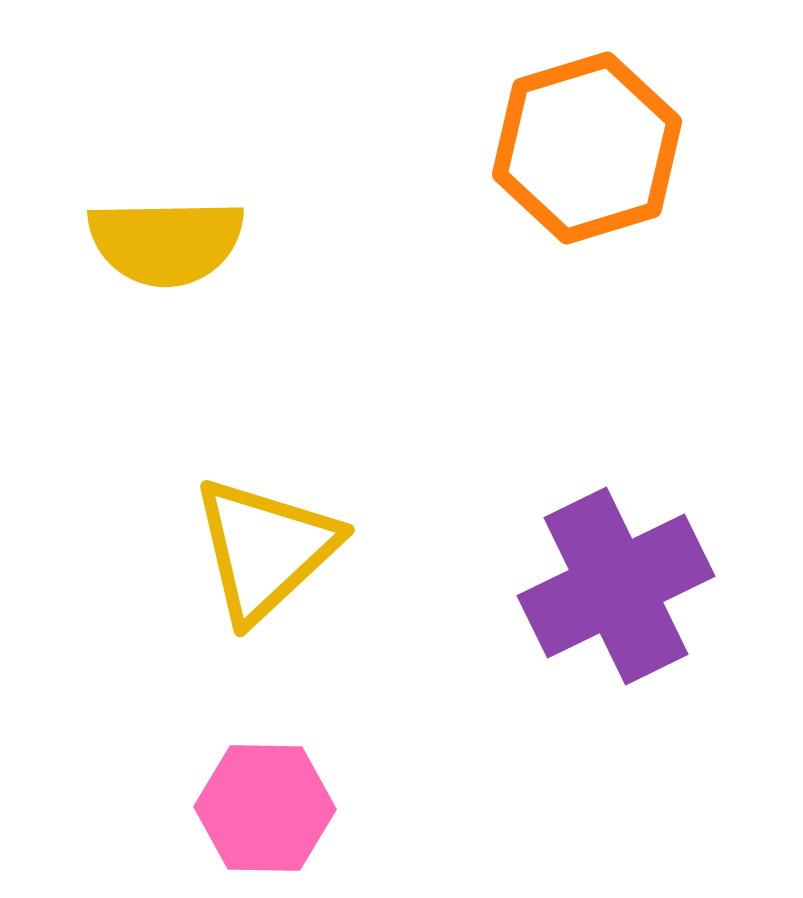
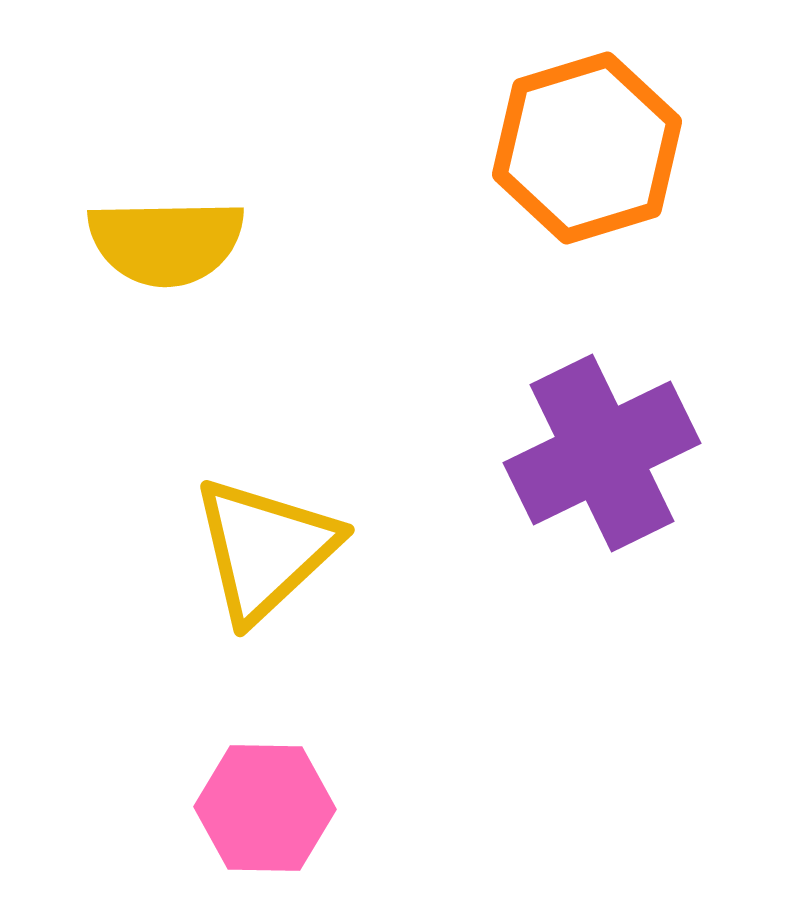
purple cross: moved 14 px left, 133 px up
